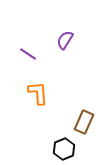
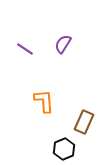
purple semicircle: moved 2 px left, 4 px down
purple line: moved 3 px left, 5 px up
orange L-shape: moved 6 px right, 8 px down
